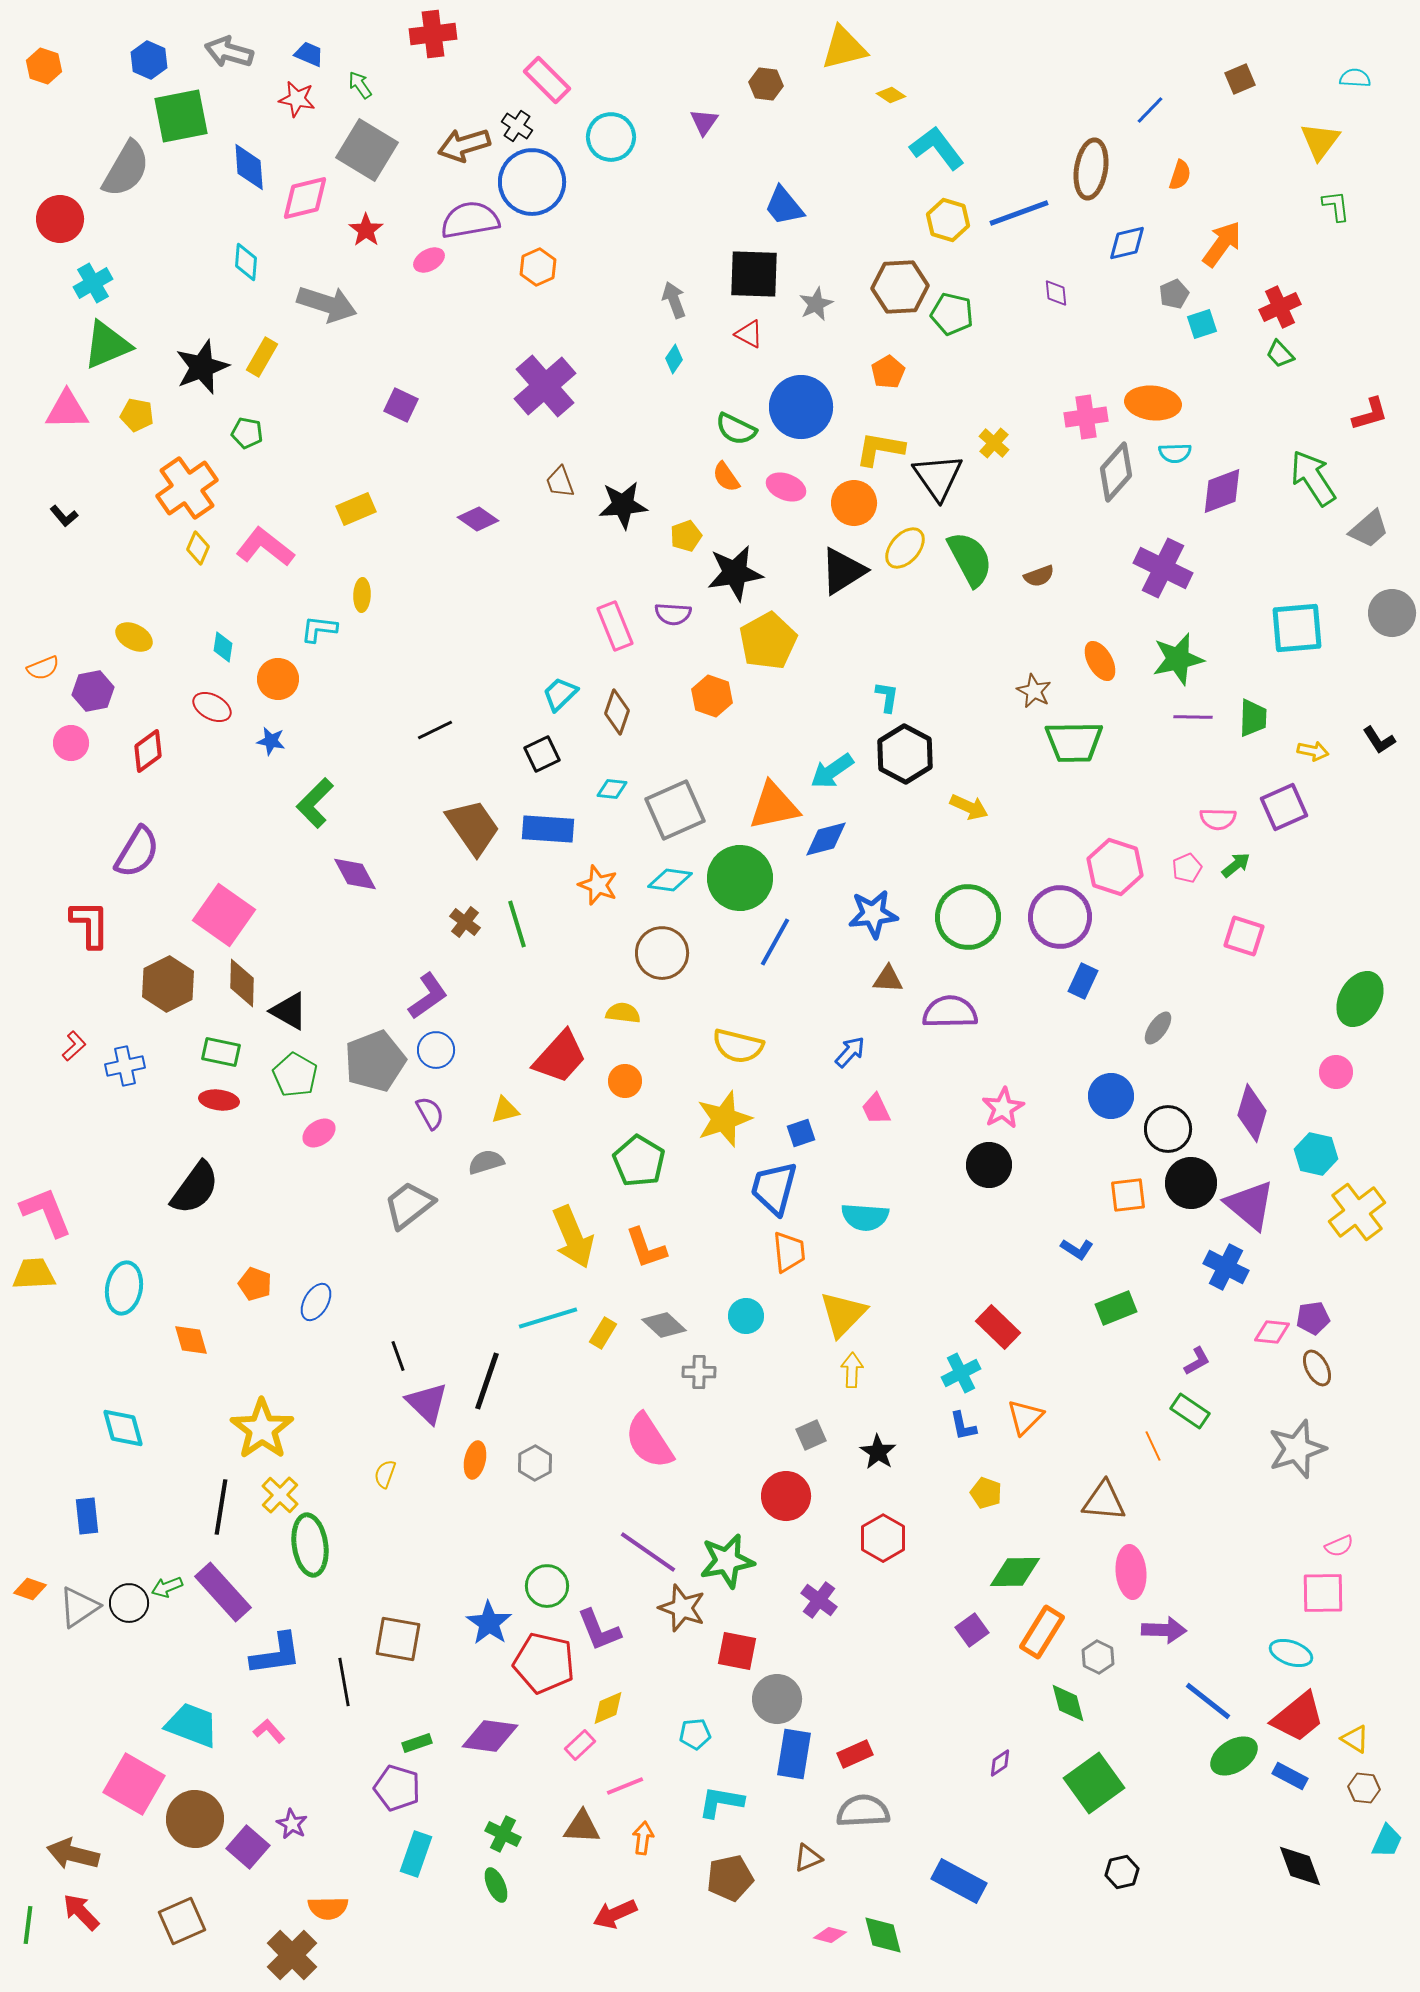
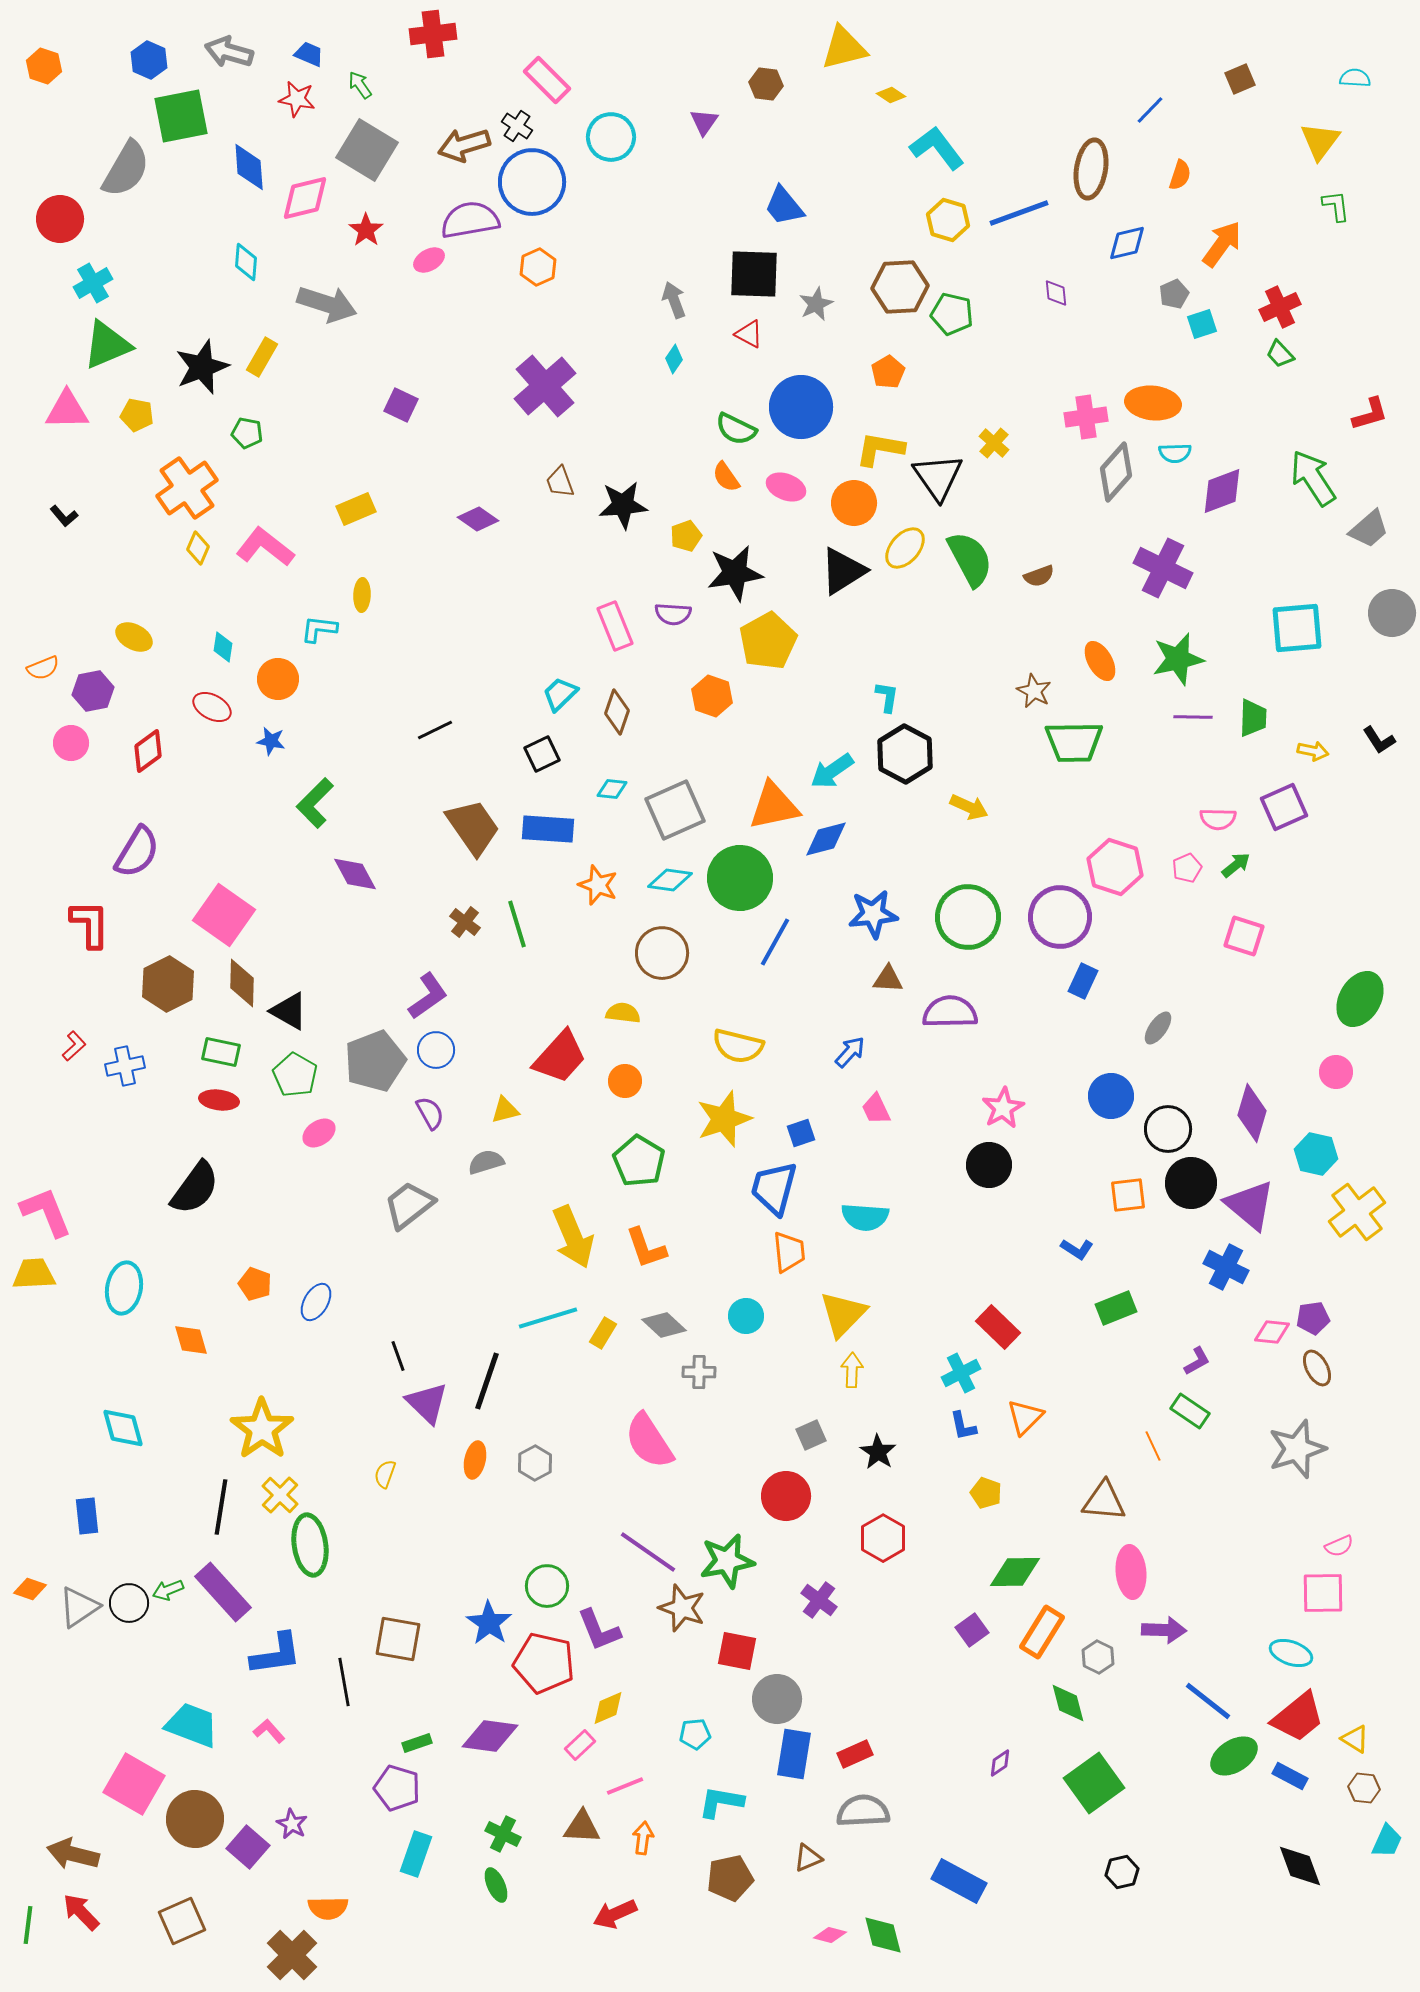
green arrow at (167, 1587): moved 1 px right, 3 px down
